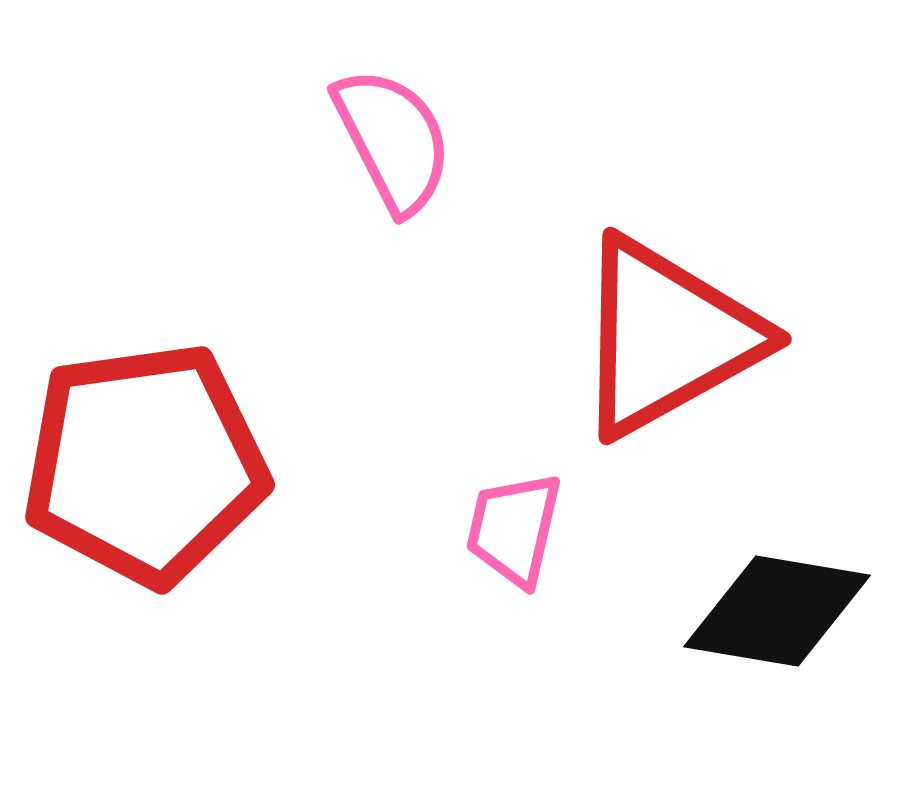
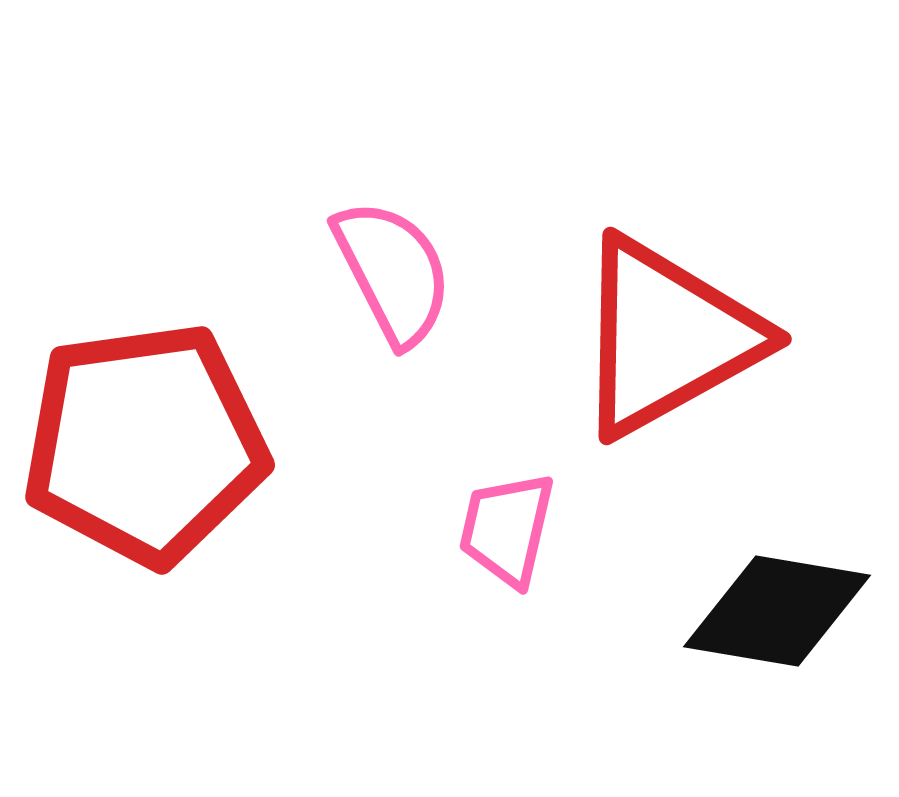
pink semicircle: moved 132 px down
red pentagon: moved 20 px up
pink trapezoid: moved 7 px left
